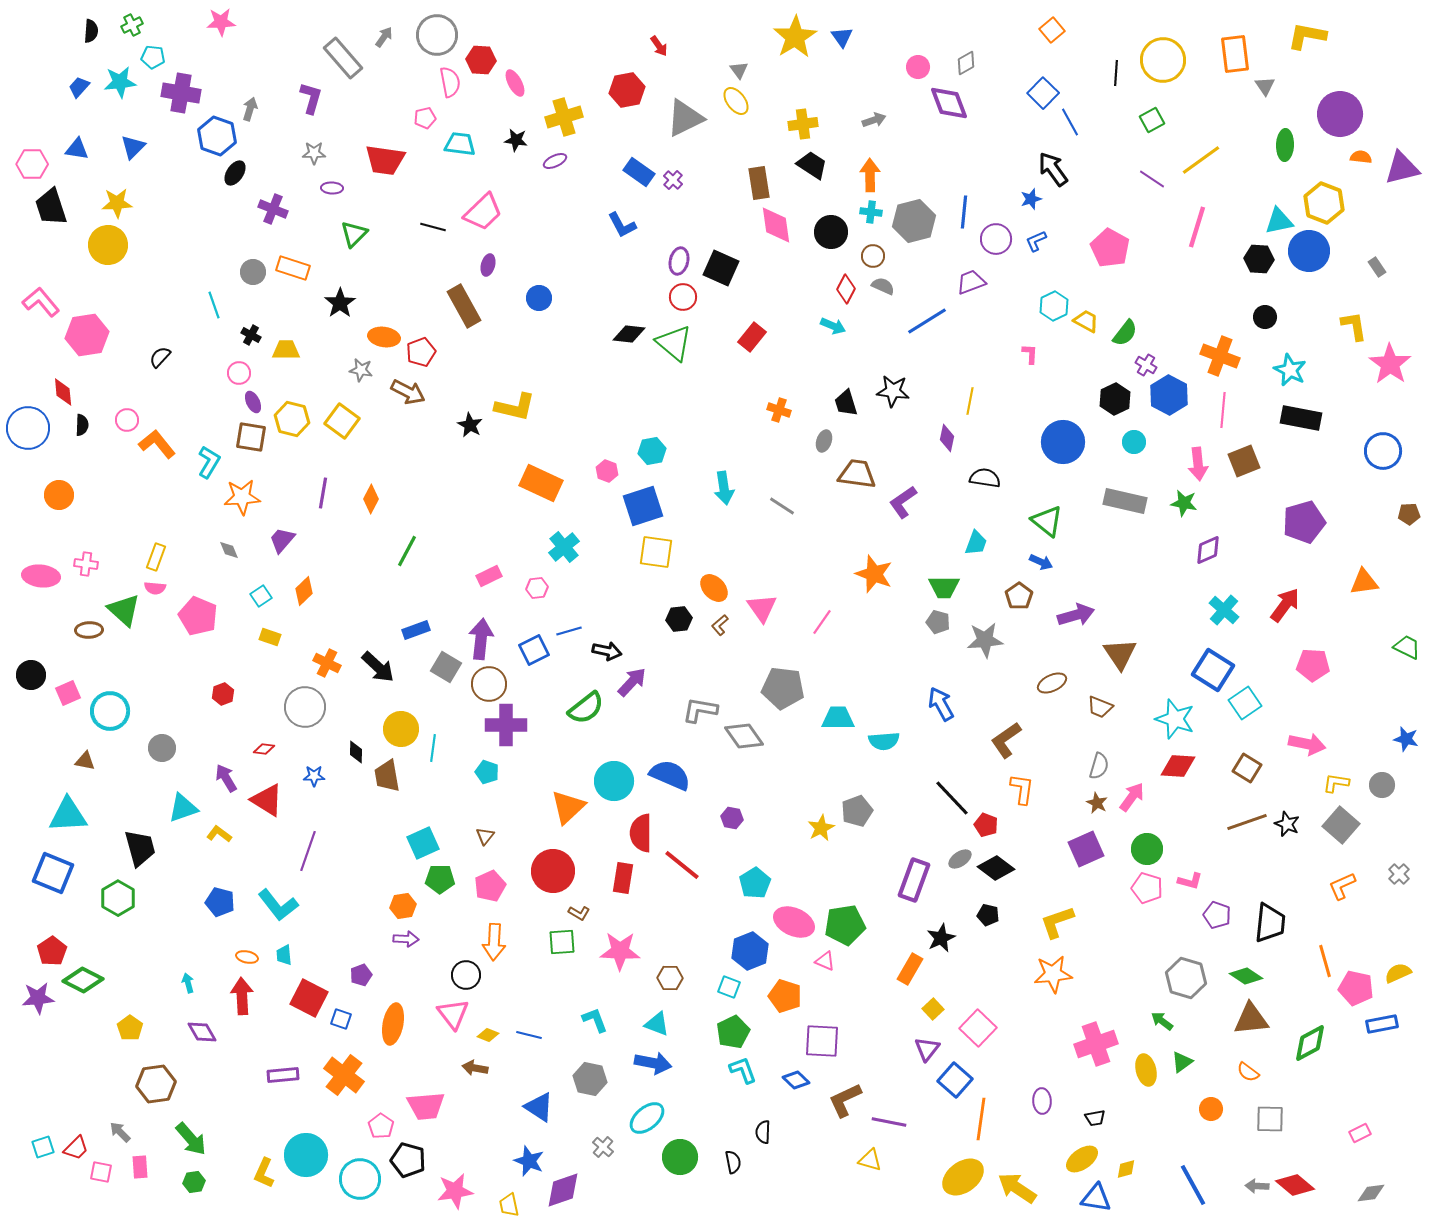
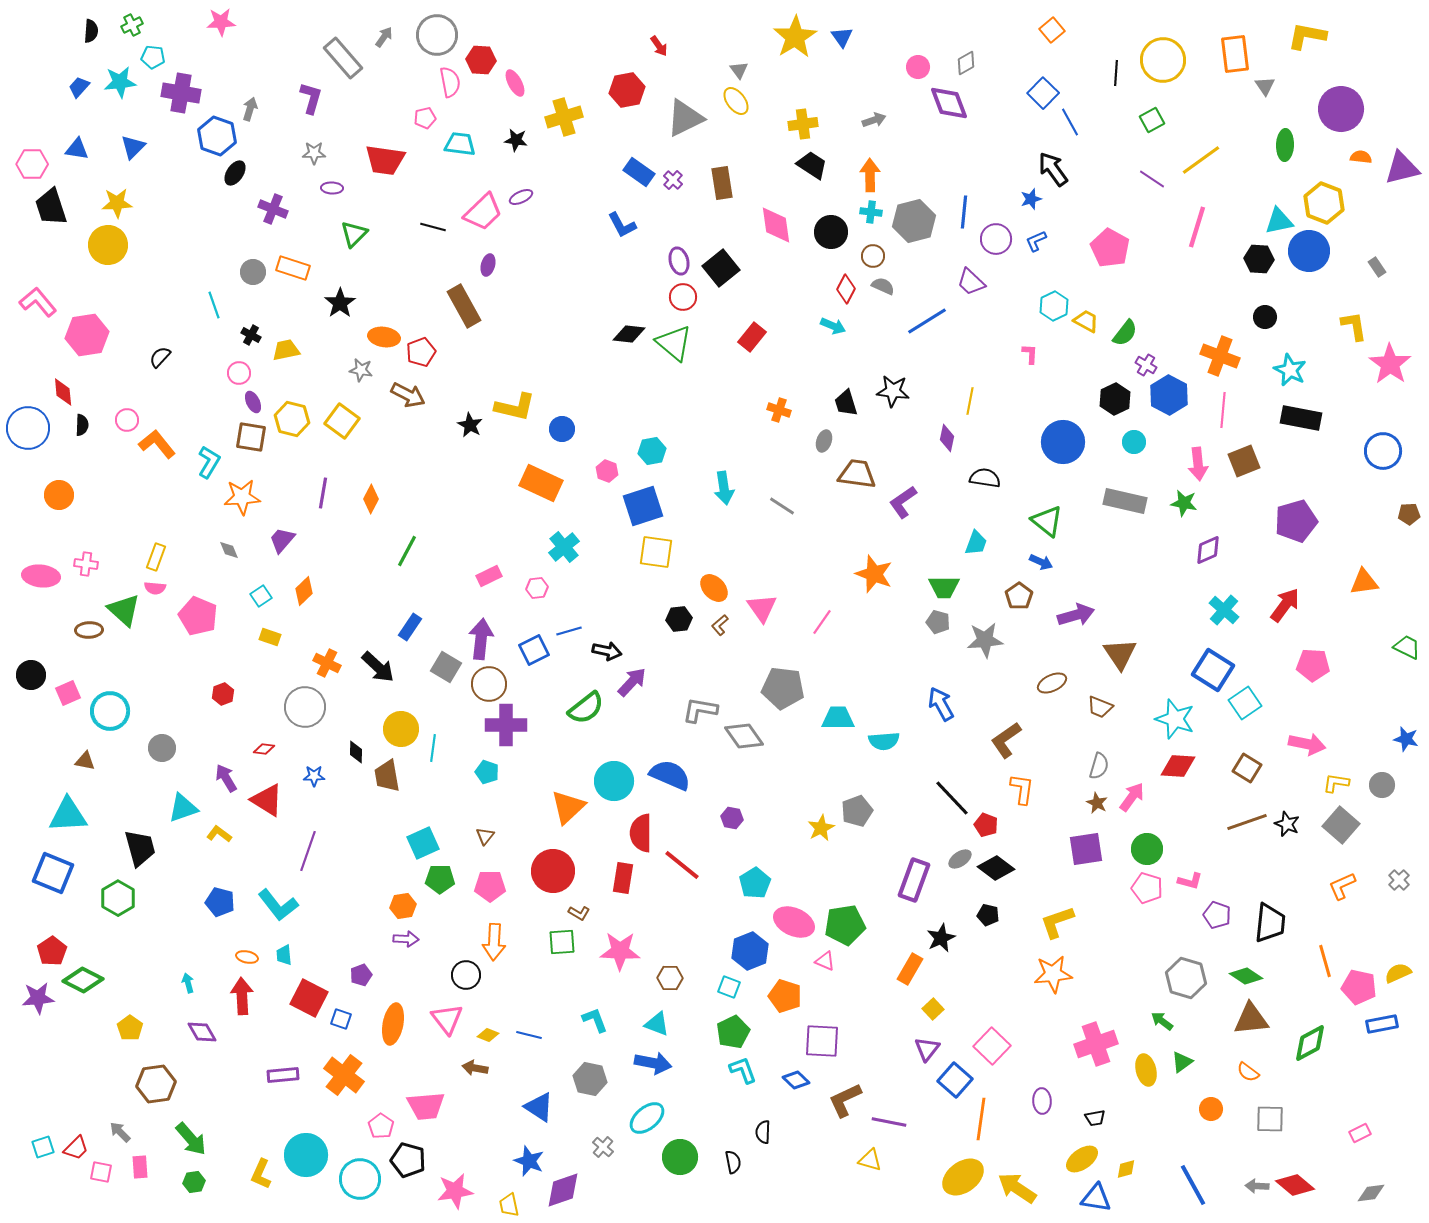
purple circle at (1340, 114): moved 1 px right, 5 px up
purple ellipse at (555, 161): moved 34 px left, 36 px down
brown rectangle at (759, 183): moved 37 px left
purple ellipse at (679, 261): rotated 28 degrees counterclockwise
black square at (721, 268): rotated 27 degrees clockwise
purple trapezoid at (971, 282): rotated 116 degrees counterclockwise
blue circle at (539, 298): moved 23 px right, 131 px down
pink L-shape at (41, 302): moved 3 px left
yellow trapezoid at (286, 350): rotated 12 degrees counterclockwise
brown arrow at (408, 392): moved 3 px down
purple pentagon at (1304, 522): moved 8 px left, 1 px up
blue rectangle at (416, 630): moved 6 px left, 3 px up; rotated 36 degrees counterclockwise
purple square at (1086, 849): rotated 15 degrees clockwise
gray cross at (1399, 874): moved 6 px down
pink pentagon at (490, 886): rotated 24 degrees clockwise
pink pentagon at (1356, 988): moved 3 px right, 1 px up
pink triangle at (453, 1014): moved 6 px left, 5 px down
pink square at (978, 1028): moved 14 px right, 18 px down
yellow L-shape at (264, 1173): moved 3 px left, 1 px down
